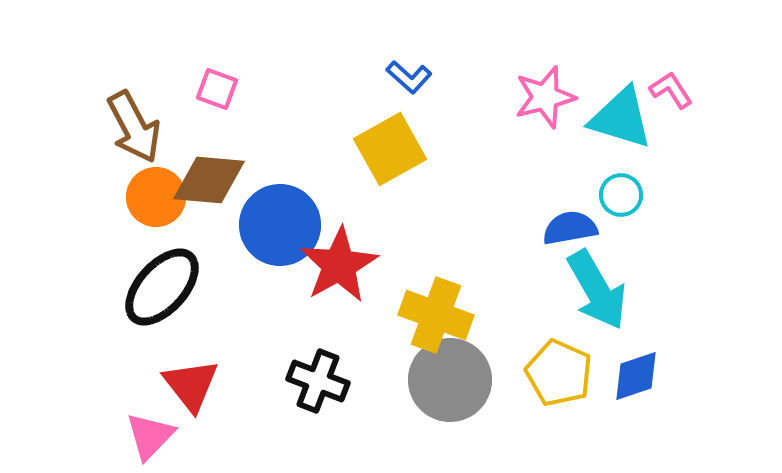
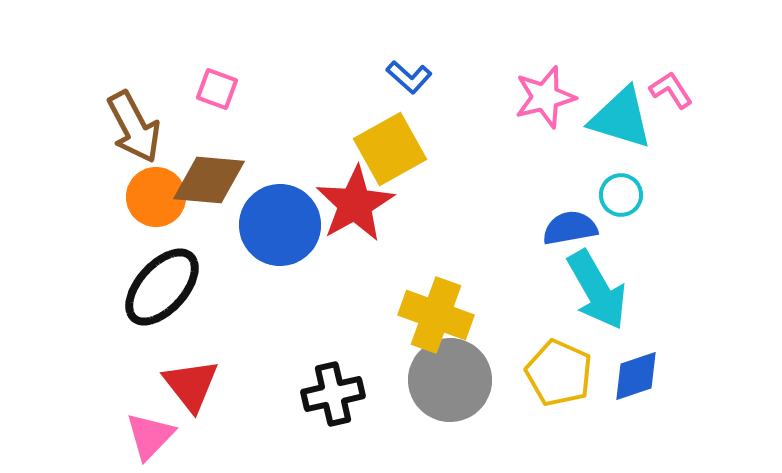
red star: moved 16 px right, 61 px up
black cross: moved 15 px right, 13 px down; rotated 34 degrees counterclockwise
